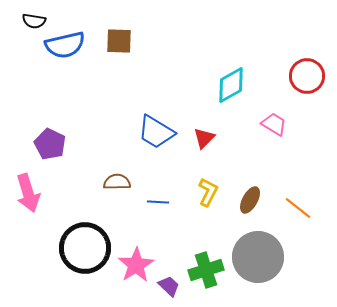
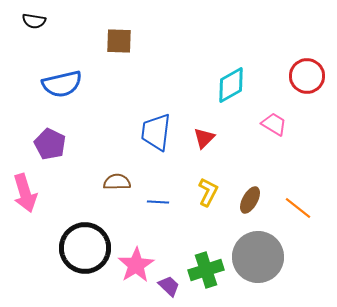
blue semicircle: moved 3 px left, 39 px down
blue trapezoid: rotated 66 degrees clockwise
pink arrow: moved 3 px left
